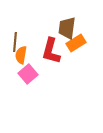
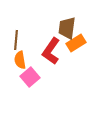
brown line: moved 1 px right, 2 px up
red L-shape: rotated 20 degrees clockwise
orange semicircle: moved 1 px left, 5 px down; rotated 18 degrees counterclockwise
pink square: moved 2 px right, 3 px down
